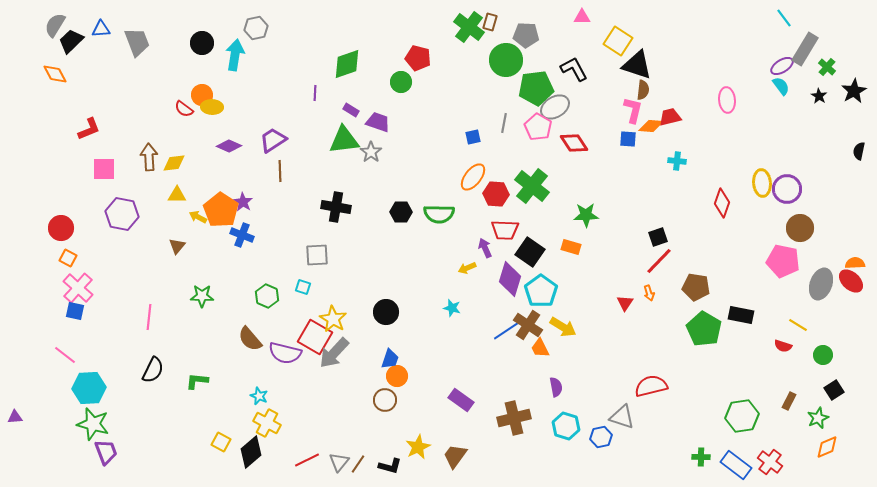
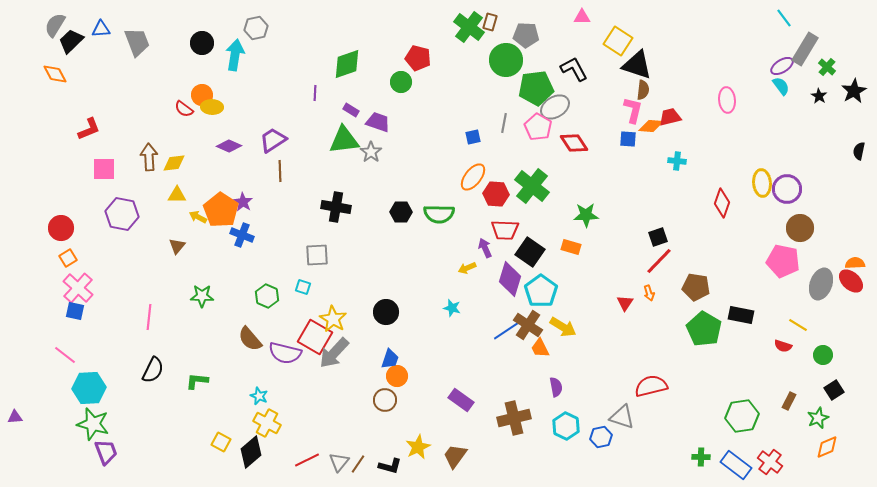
orange square at (68, 258): rotated 30 degrees clockwise
cyan hexagon at (566, 426): rotated 8 degrees clockwise
